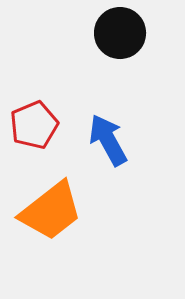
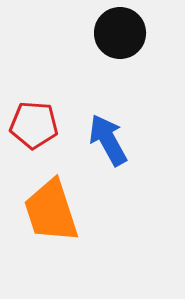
red pentagon: rotated 27 degrees clockwise
orange trapezoid: rotated 110 degrees clockwise
